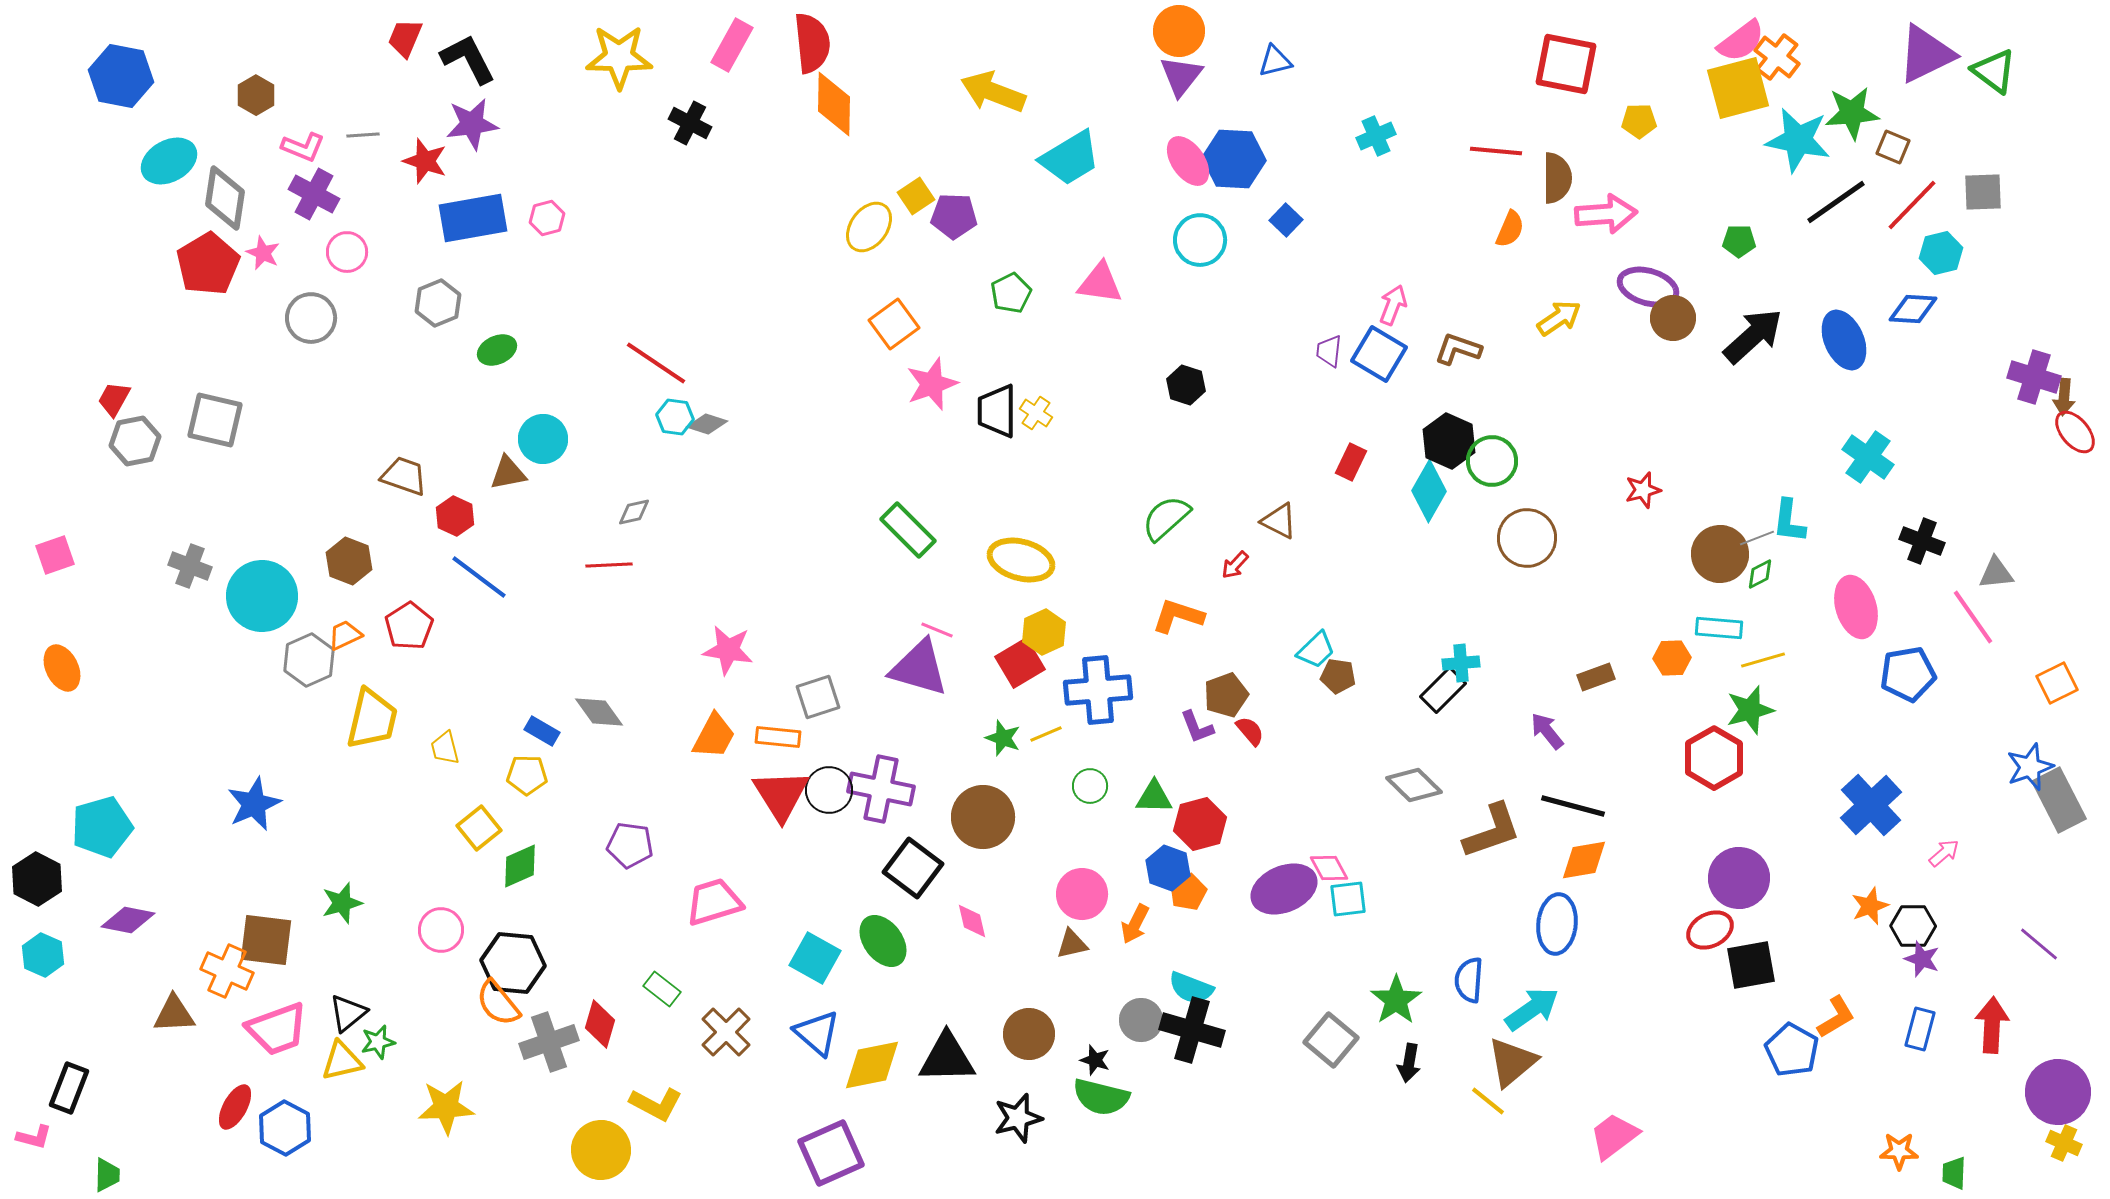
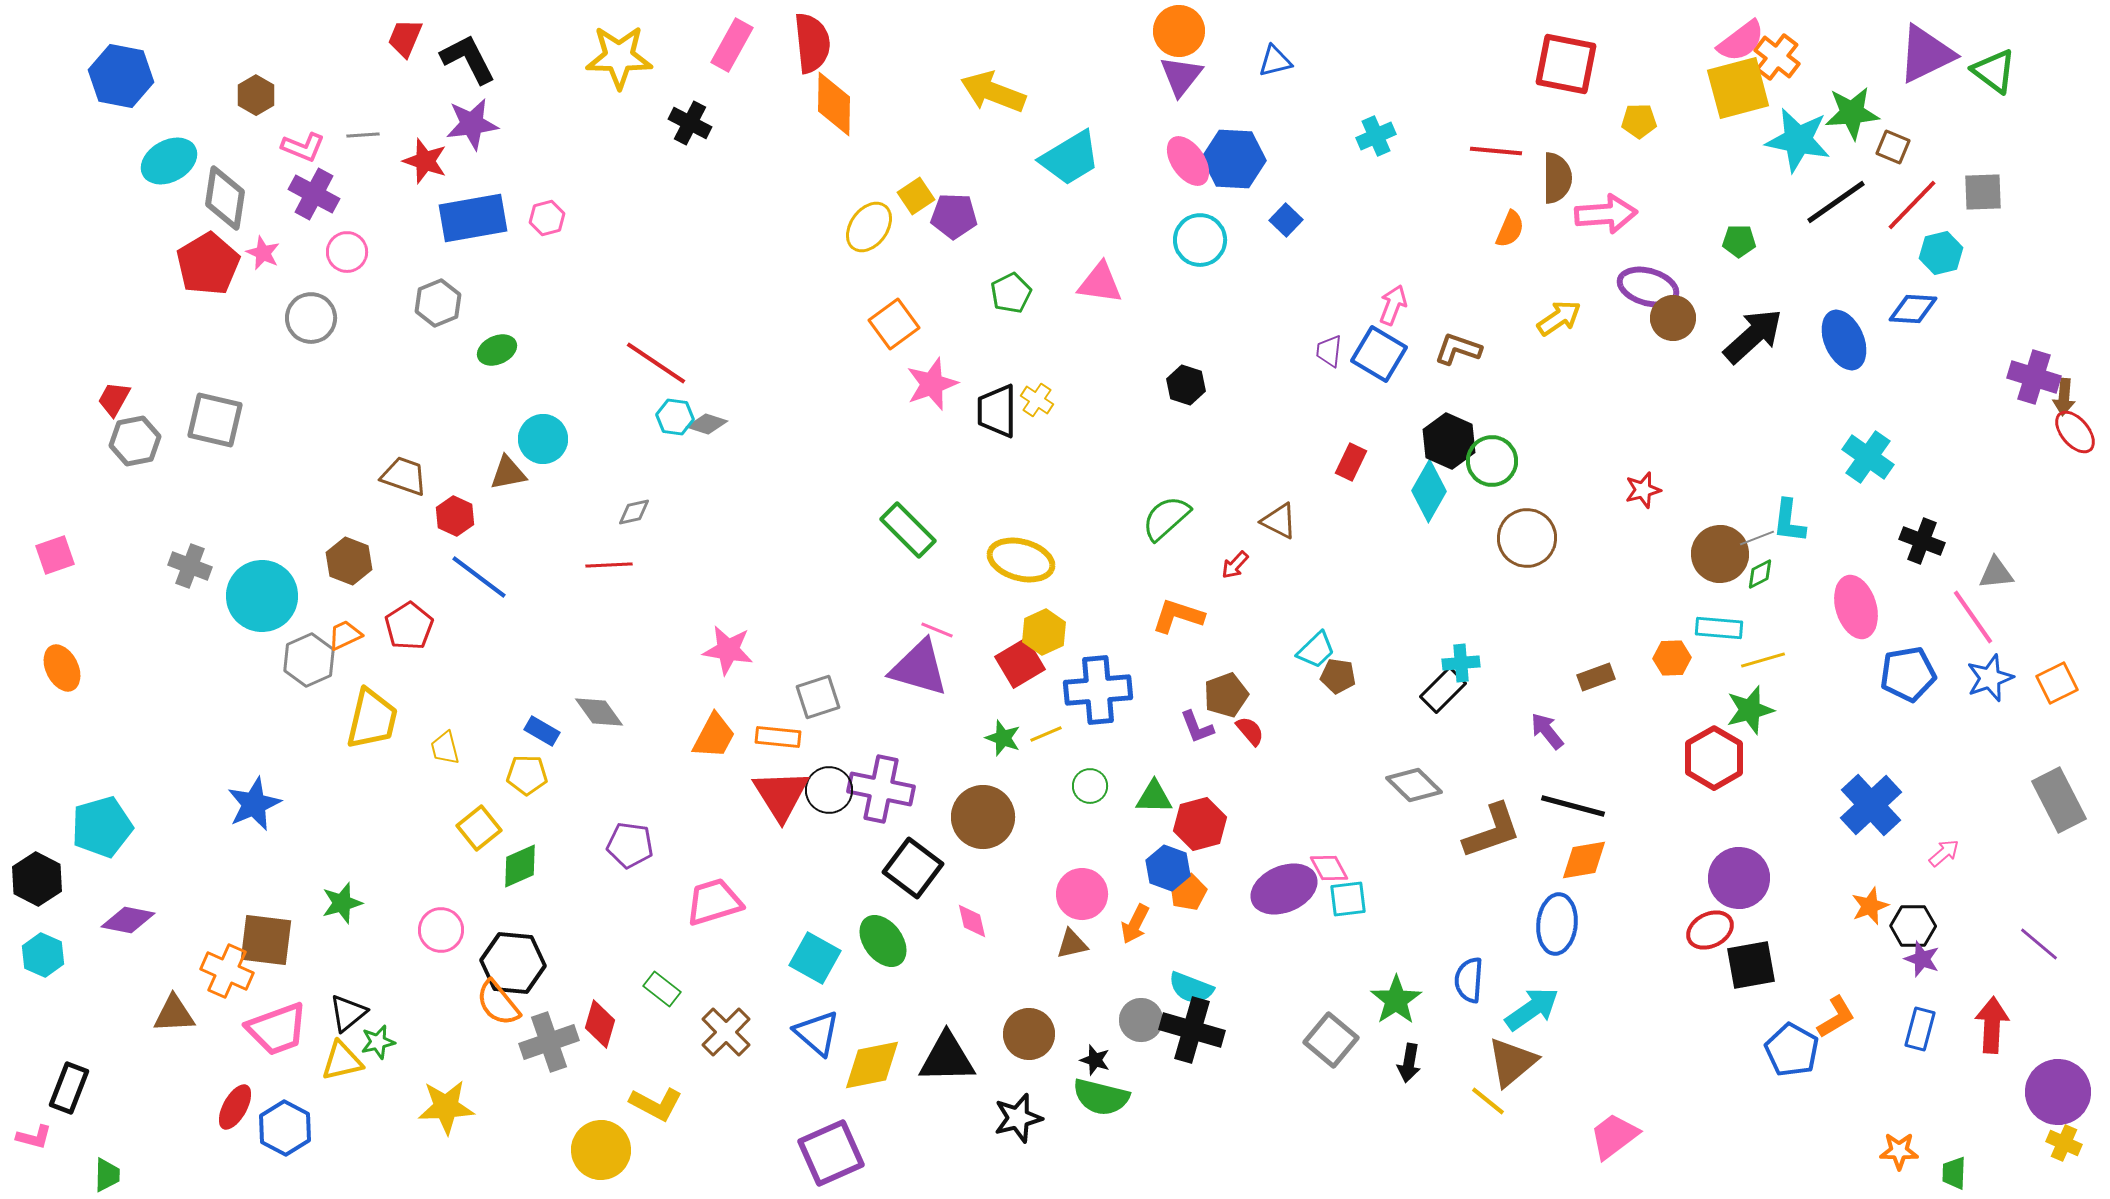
yellow cross at (1036, 413): moved 1 px right, 13 px up
blue star at (2030, 767): moved 40 px left, 89 px up
